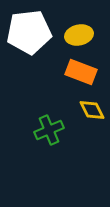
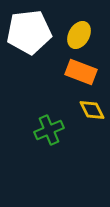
yellow ellipse: rotated 48 degrees counterclockwise
